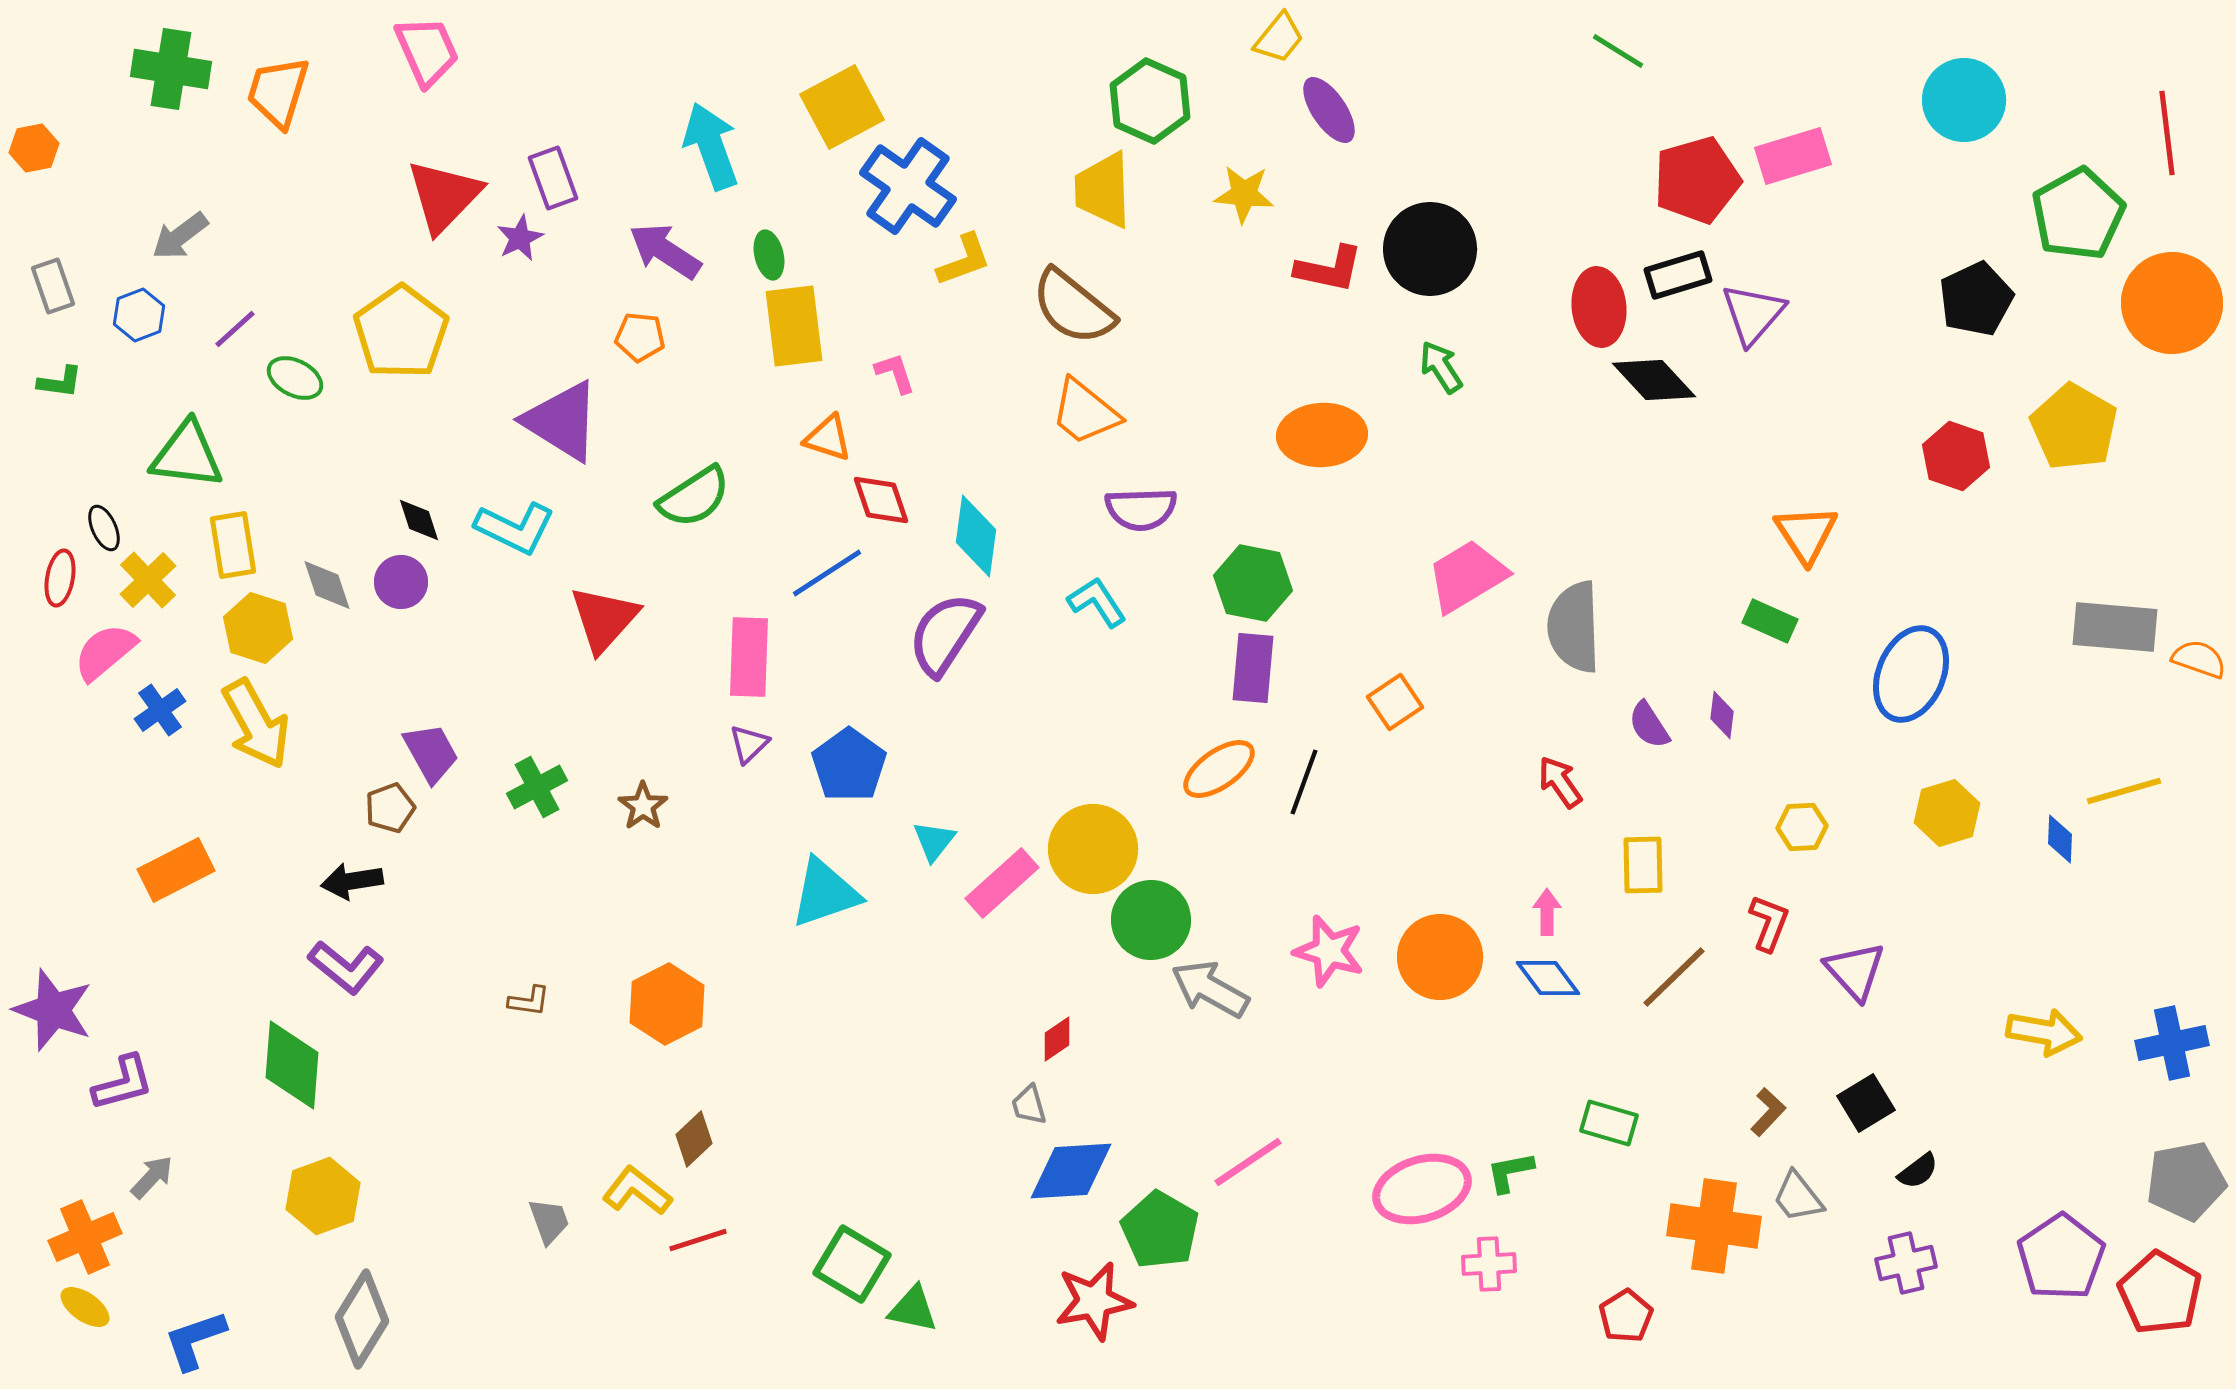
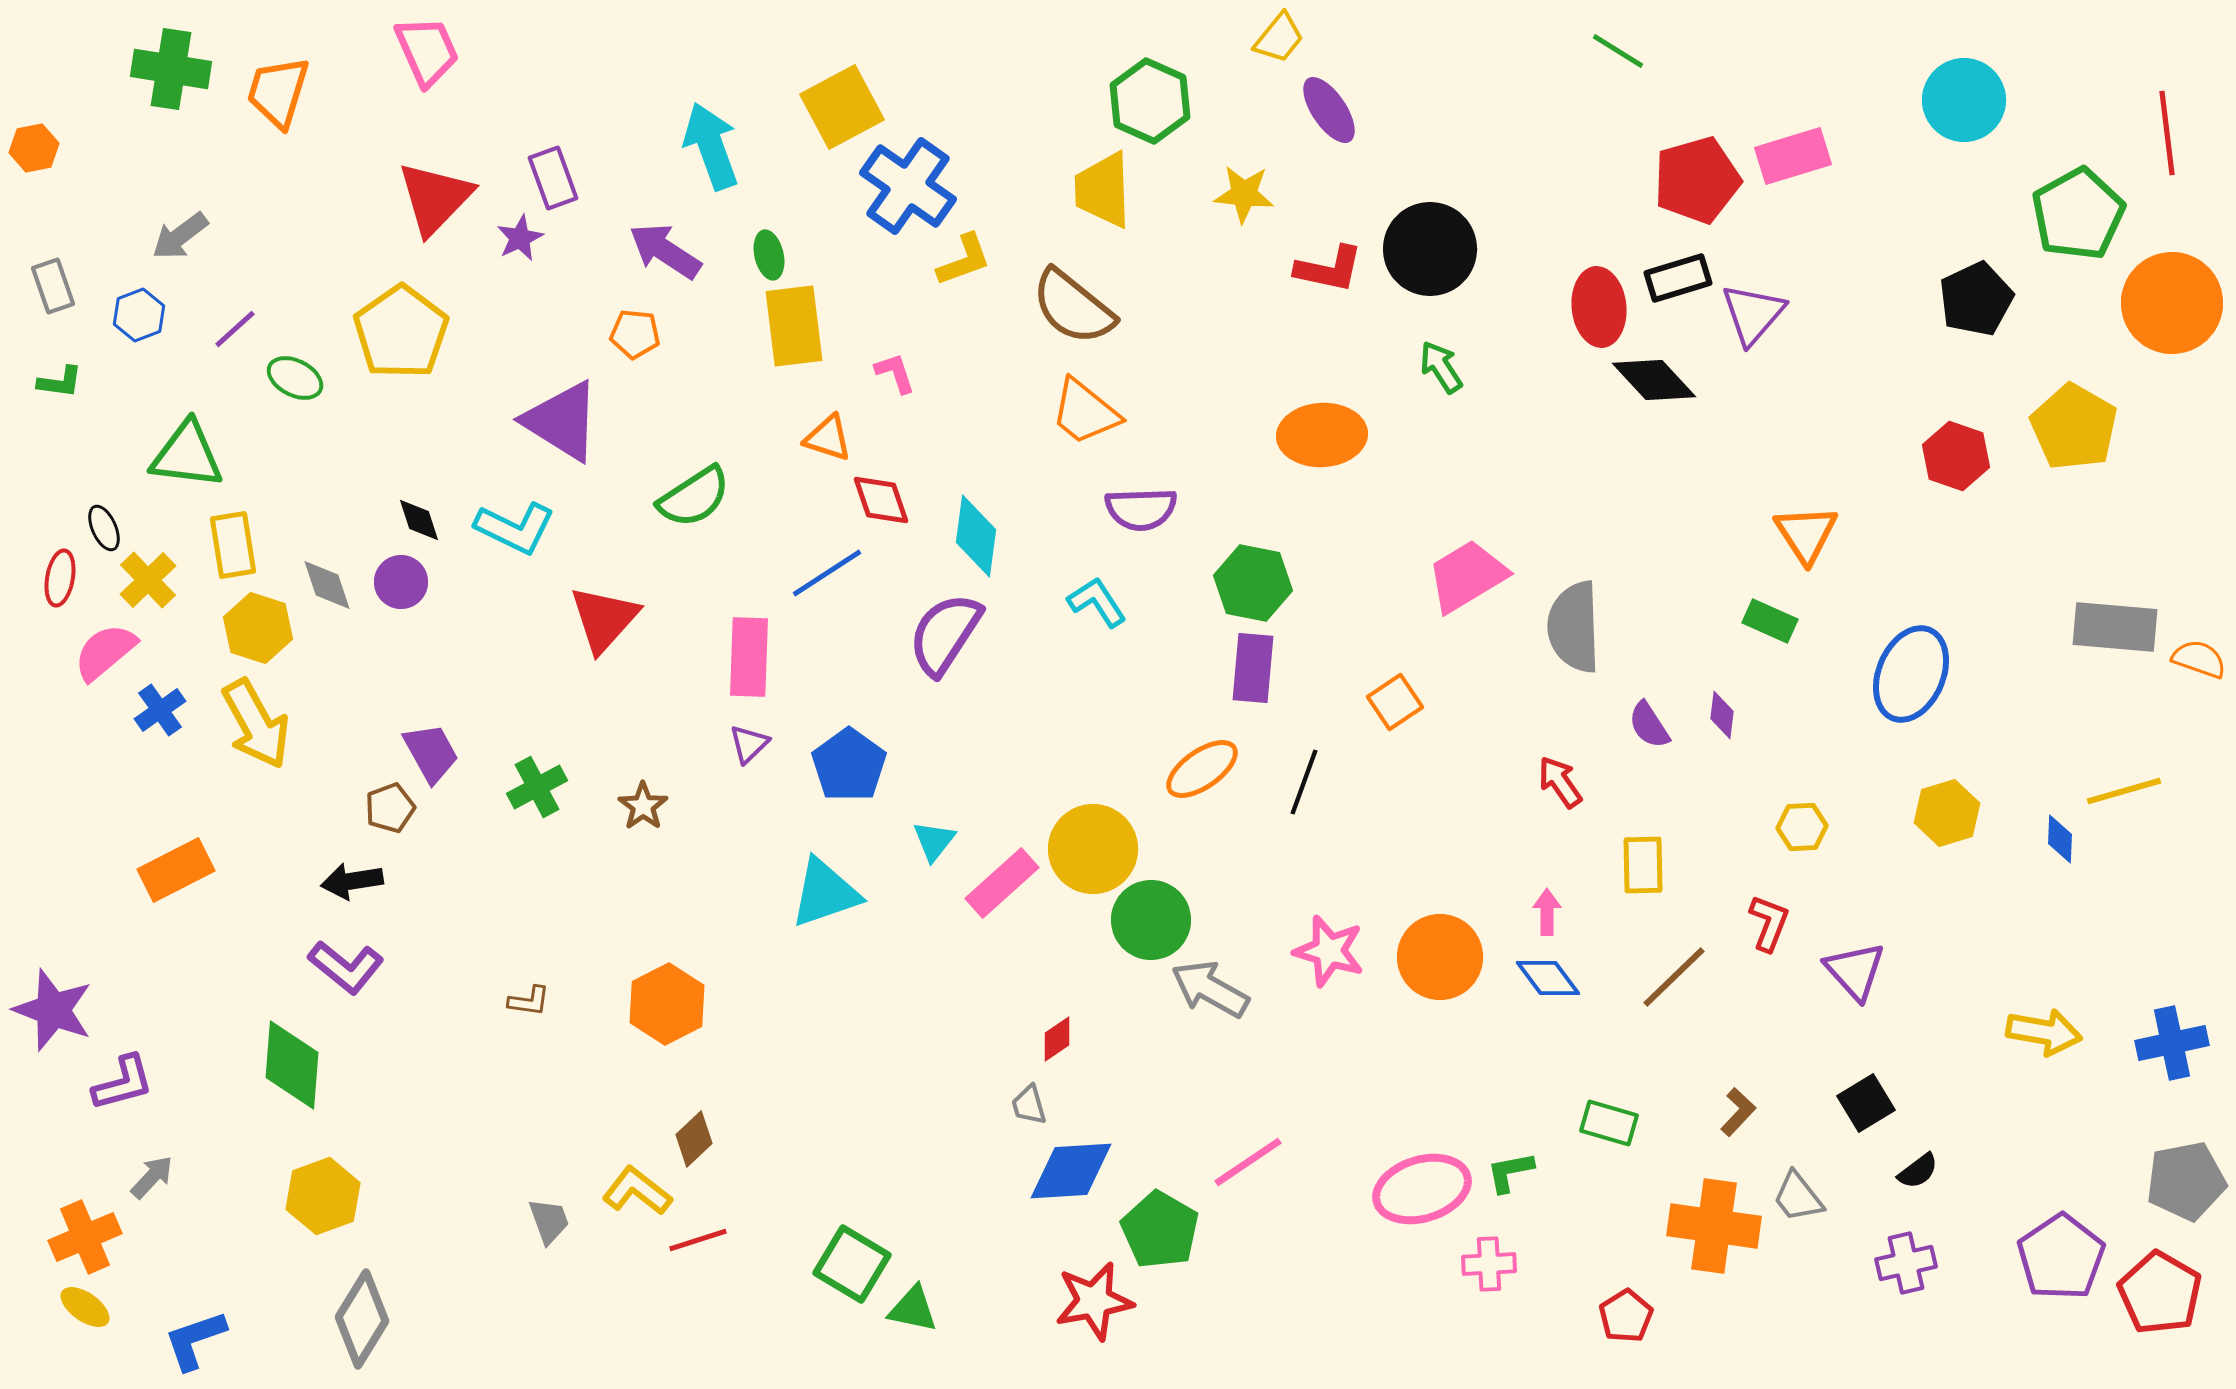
red triangle at (444, 196): moved 9 px left, 2 px down
black rectangle at (1678, 275): moved 3 px down
orange pentagon at (640, 337): moved 5 px left, 3 px up
orange ellipse at (1219, 769): moved 17 px left
brown L-shape at (1768, 1112): moved 30 px left
